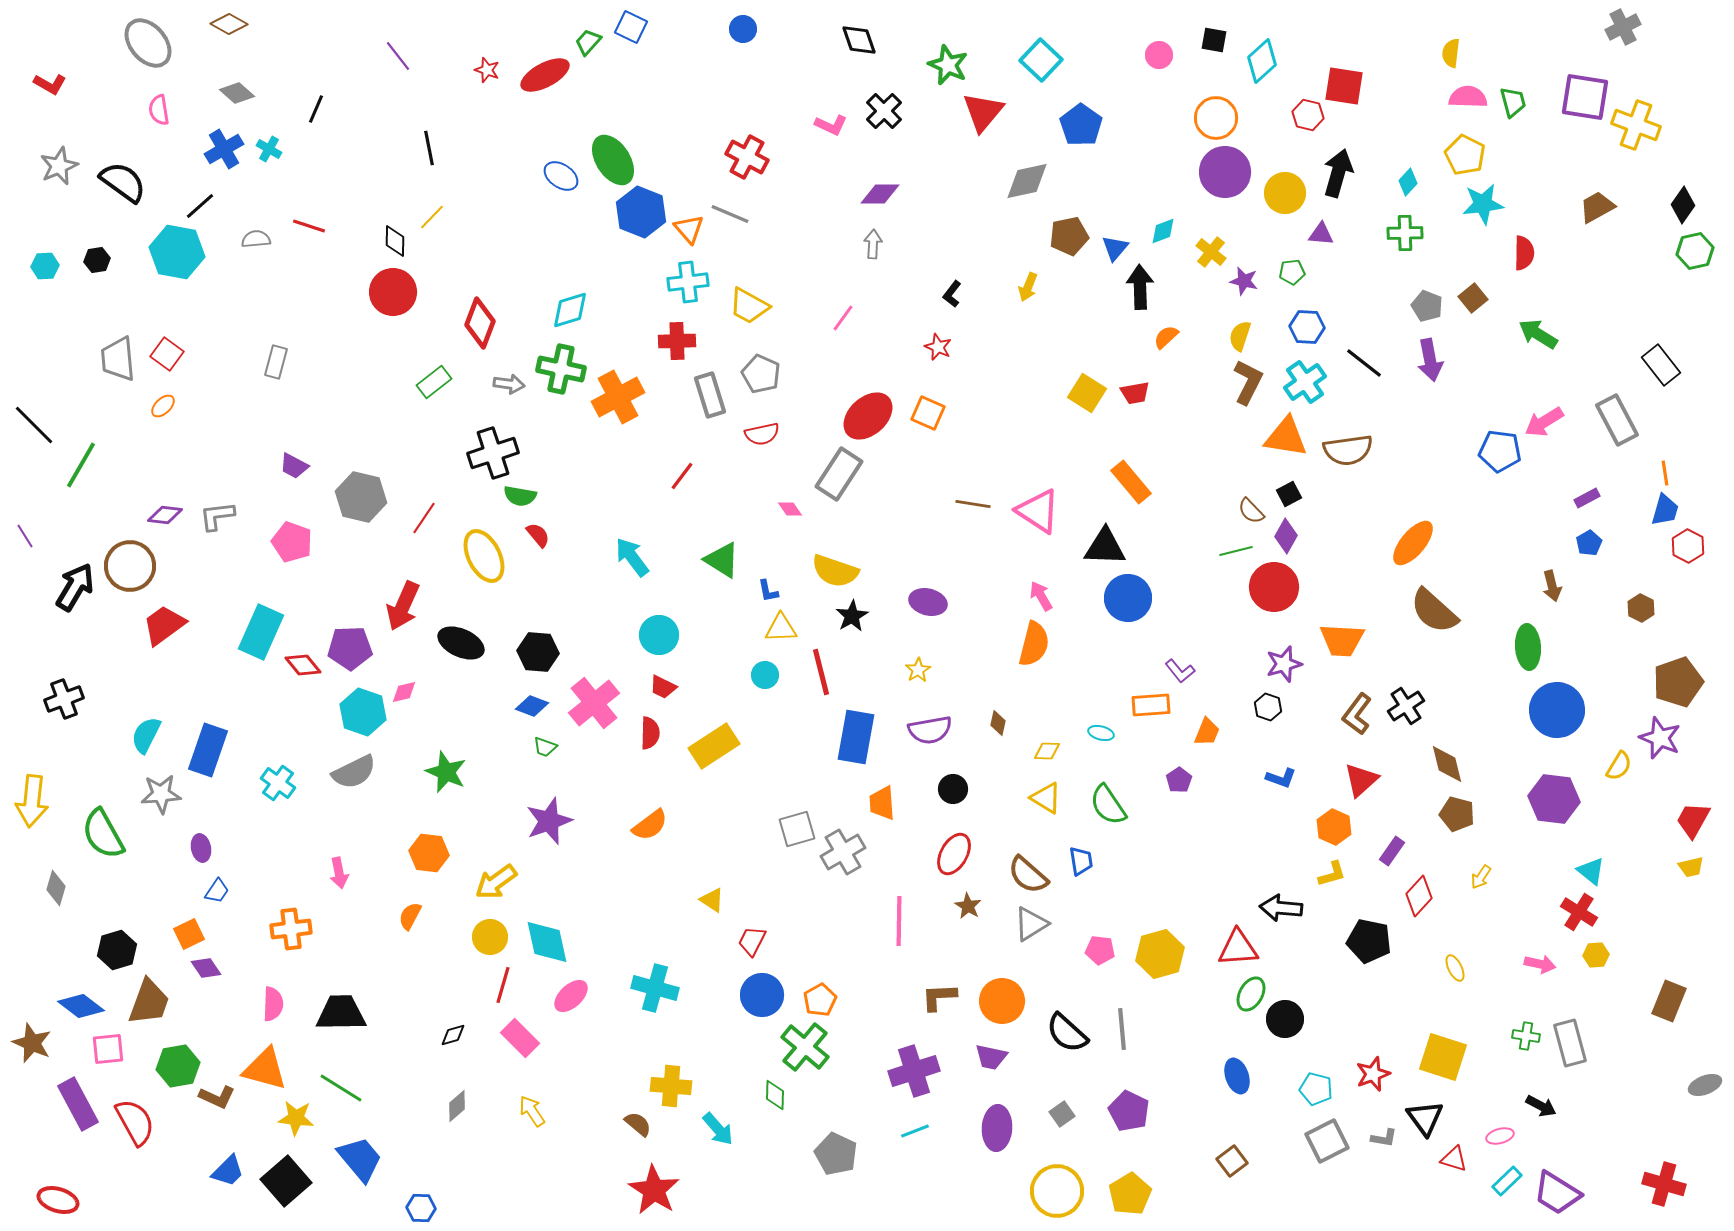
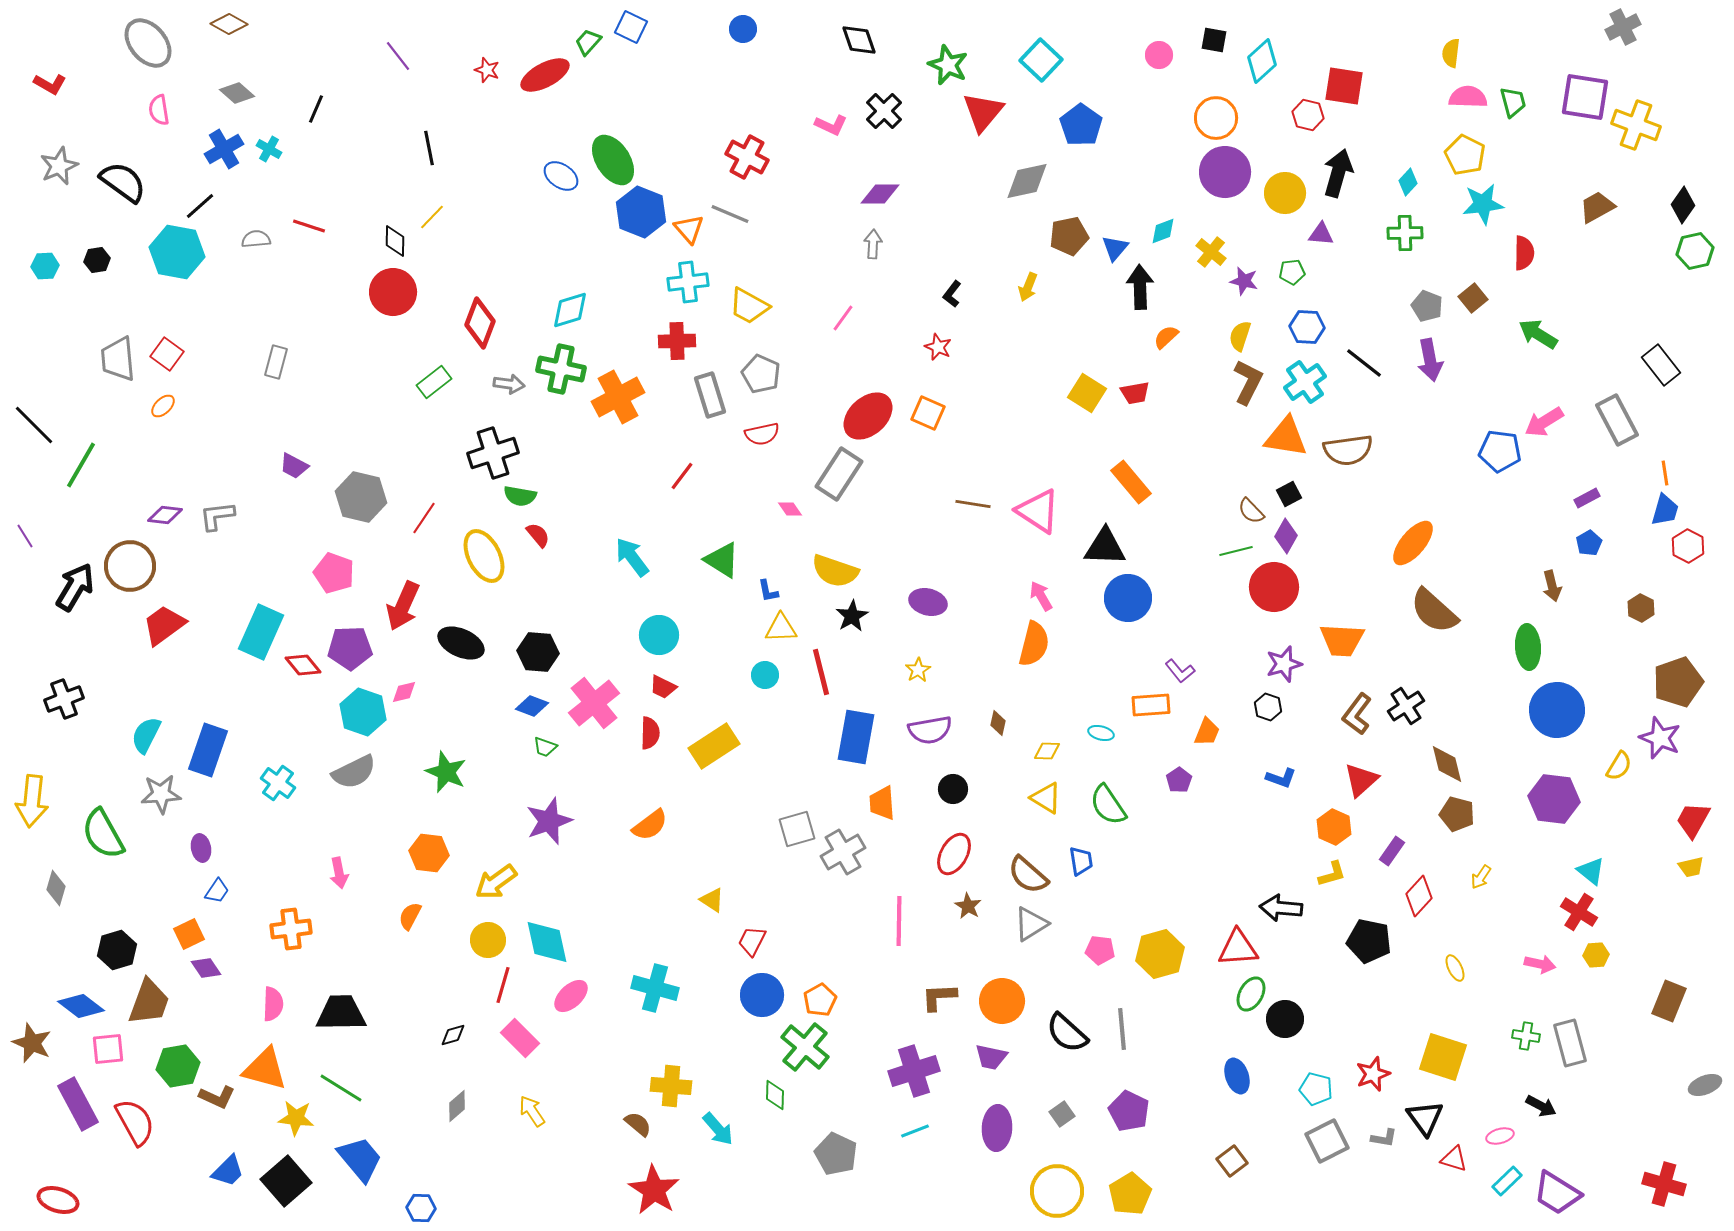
pink pentagon at (292, 542): moved 42 px right, 31 px down
yellow circle at (490, 937): moved 2 px left, 3 px down
